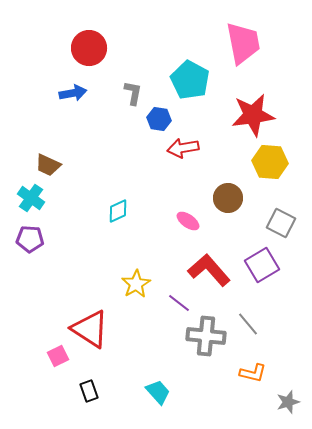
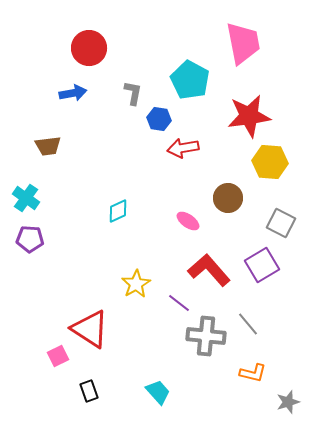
red star: moved 4 px left, 1 px down
brown trapezoid: moved 19 px up; rotated 32 degrees counterclockwise
cyan cross: moved 5 px left
